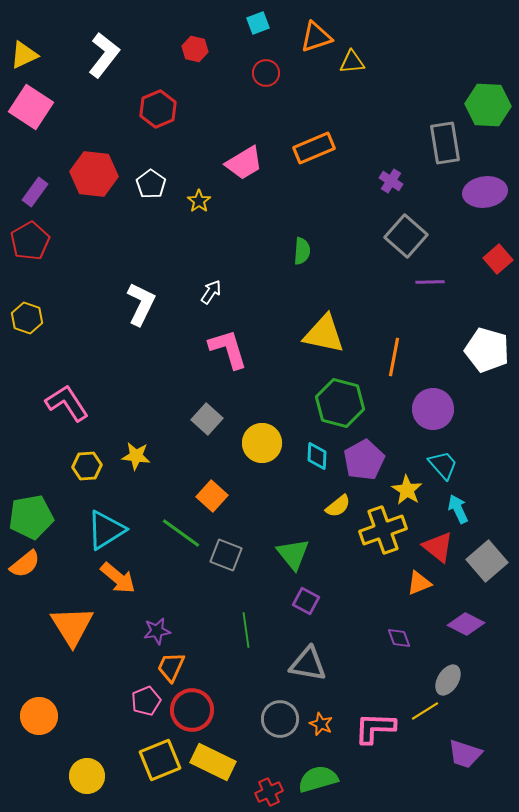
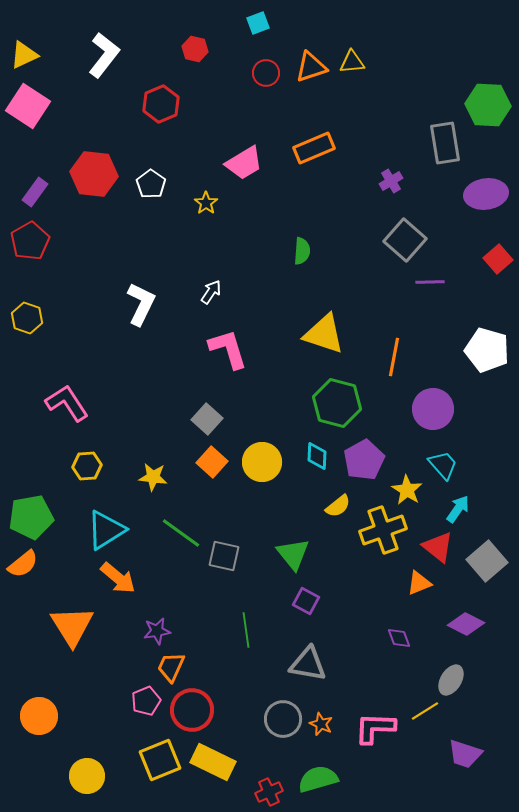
orange triangle at (316, 37): moved 5 px left, 30 px down
pink square at (31, 107): moved 3 px left, 1 px up
red hexagon at (158, 109): moved 3 px right, 5 px up
purple cross at (391, 181): rotated 25 degrees clockwise
purple ellipse at (485, 192): moved 1 px right, 2 px down
yellow star at (199, 201): moved 7 px right, 2 px down
gray square at (406, 236): moved 1 px left, 4 px down
yellow triangle at (324, 334): rotated 6 degrees clockwise
green hexagon at (340, 403): moved 3 px left
yellow circle at (262, 443): moved 19 px down
yellow star at (136, 456): moved 17 px right, 21 px down
orange square at (212, 496): moved 34 px up
cyan arrow at (458, 509): rotated 60 degrees clockwise
gray square at (226, 555): moved 2 px left, 1 px down; rotated 8 degrees counterclockwise
orange semicircle at (25, 564): moved 2 px left
gray ellipse at (448, 680): moved 3 px right
gray circle at (280, 719): moved 3 px right
